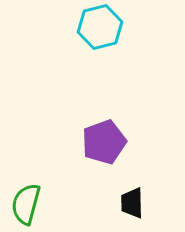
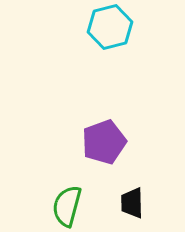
cyan hexagon: moved 10 px right
green semicircle: moved 41 px right, 2 px down
